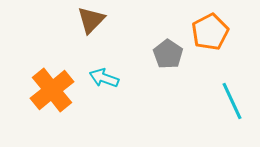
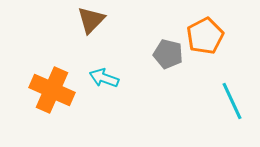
orange pentagon: moved 5 px left, 4 px down
gray pentagon: rotated 20 degrees counterclockwise
orange cross: rotated 27 degrees counterclockwise
